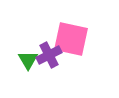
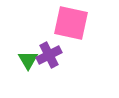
pink square: moved 16 px up
